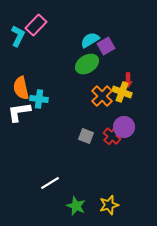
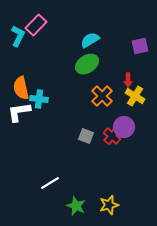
purple square: moved 34 px right; rotated 18 degrees clockwise
yellow cross: moved 13 px right, 4 px down; rotated 12 degrees clockwise
